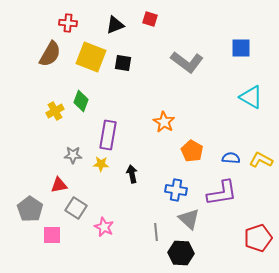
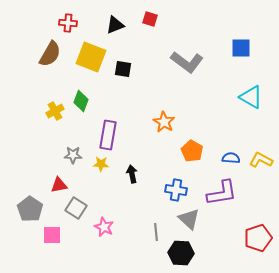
black square: moved 6 px down
